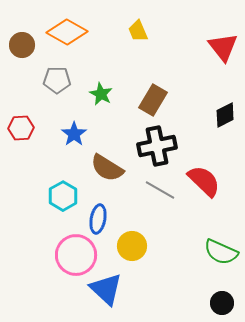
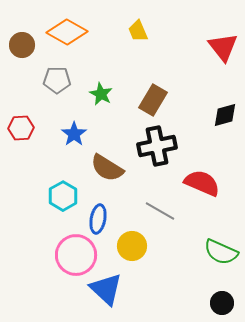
black diamond: rotated 12 degrees clockwise
red semicircle: moved 2 px left, 2 px down; rotated 21 degrees counterclockwise
gray line: moved 21 px down
